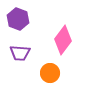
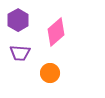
purple hexagon: moved 1 px down; rotated 10 degrees clockwise
pink diamond: moved 7 px left, 8 px up; rotated 12 degrees clockwise
